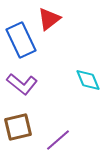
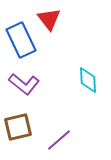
red triangle: rotated 30 degrees counterclockwise
cyan diamond: rotated 20 degrees clockwise
purple L-shape: moved 2 px right
purple line: moved 1 px right
